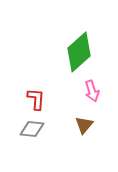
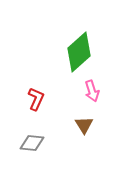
red L-shape: rotated 20 degrees clockwise
brown triangle: rotated 12 degrees counterclockwise
gray diamond: moved 14 px down
